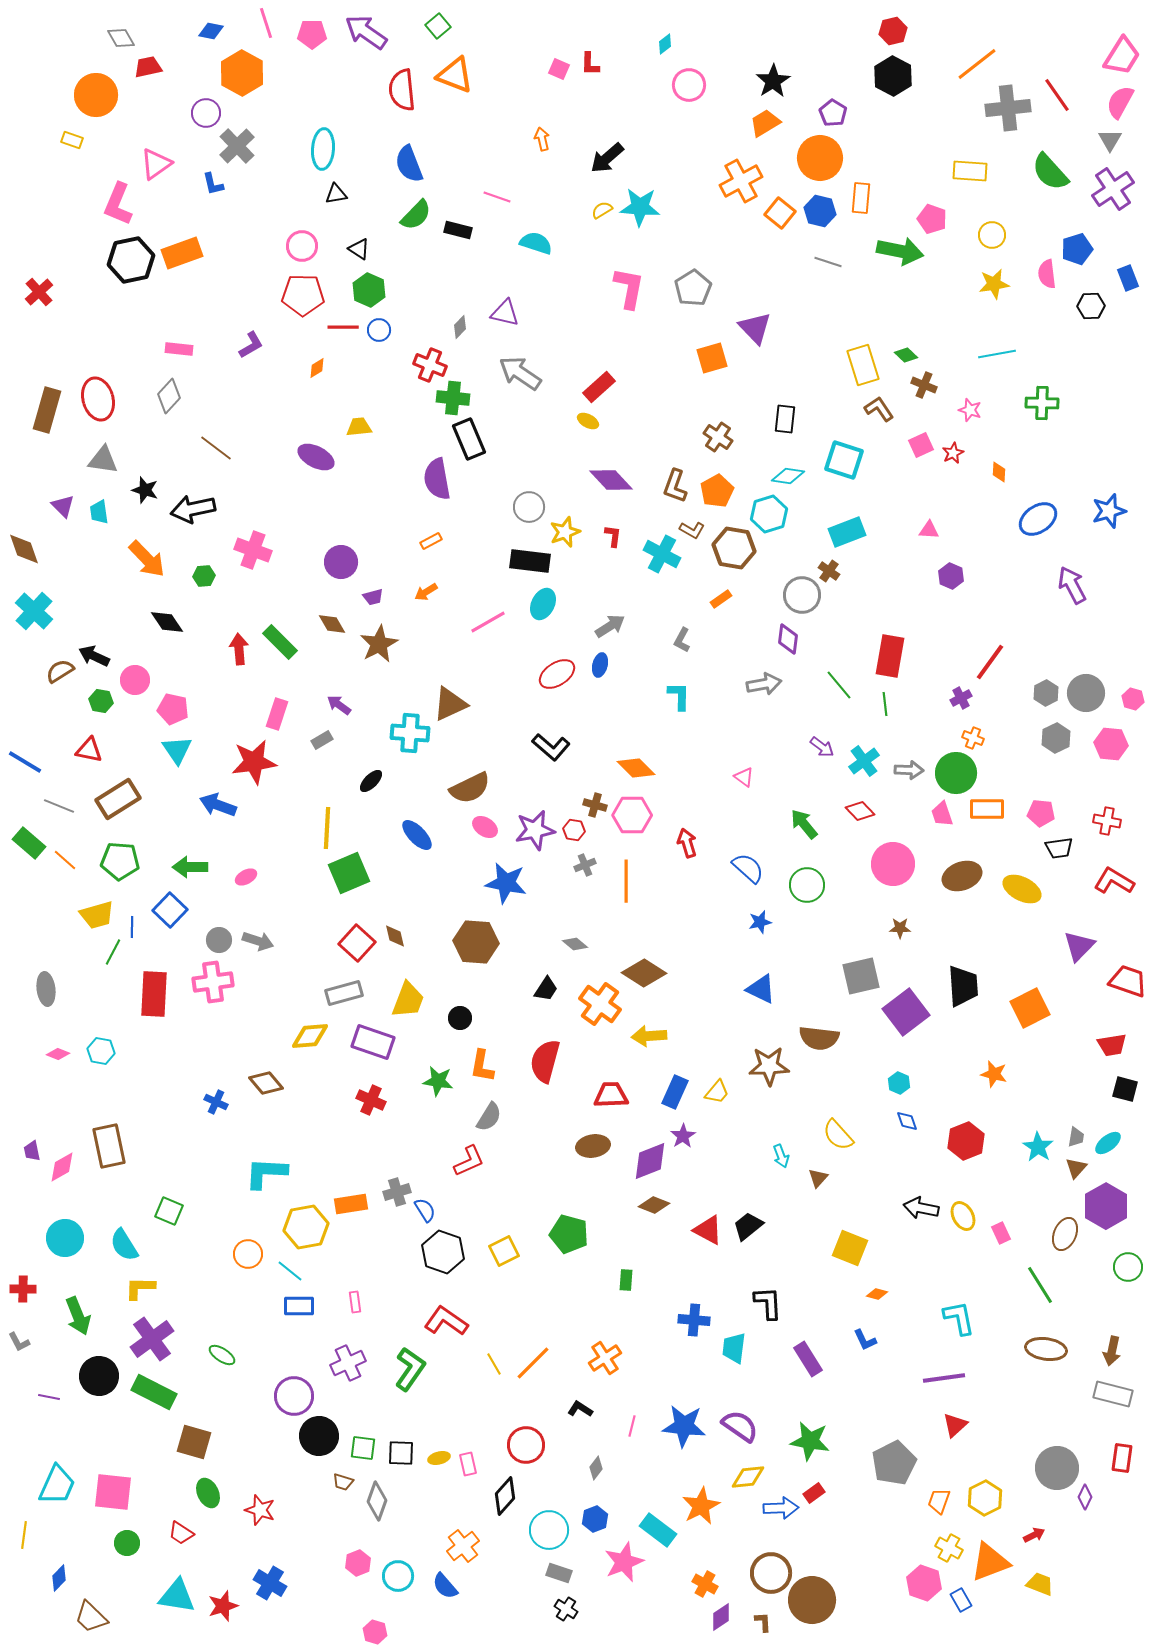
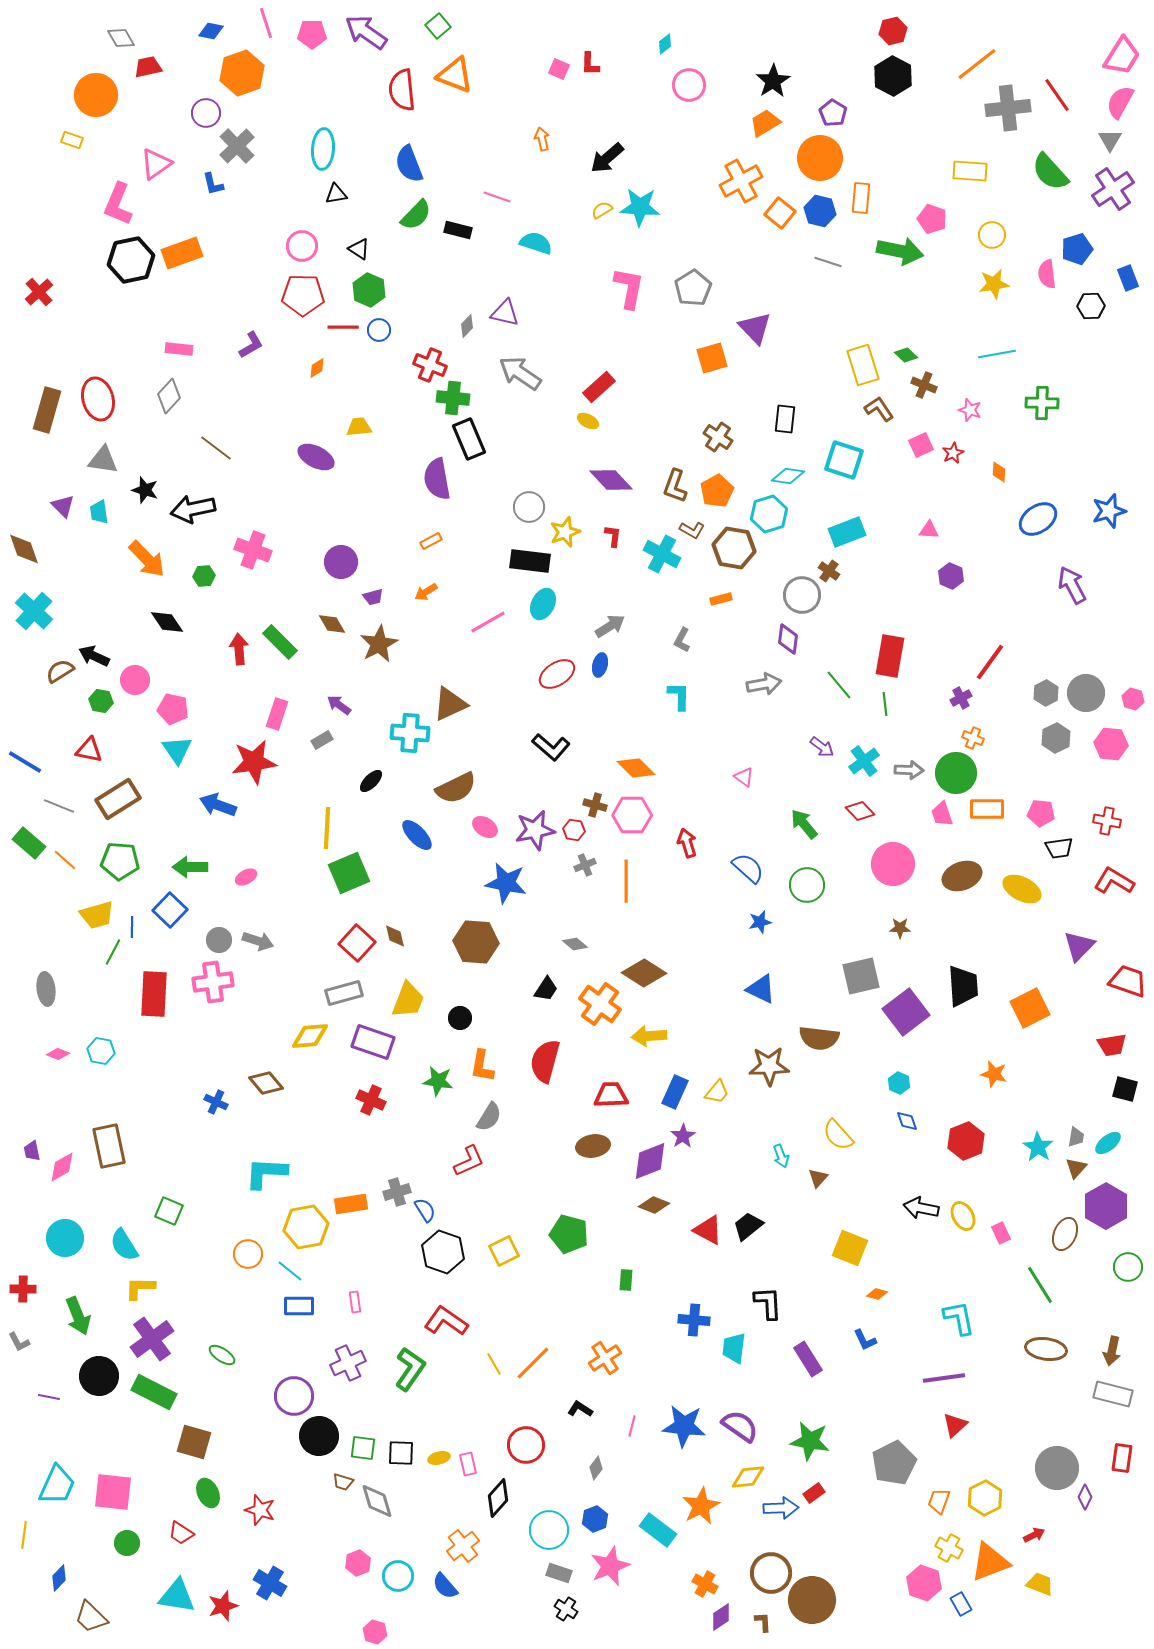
orange hexagon at (242, 73): rotated 12 degrees clockwise
gray diamond at (460, 327): moved 7 px right, 1 px up
orange rectangle at (721, 599): rotated 20 degrees clockwise
brown semicircle at (470, 788): moved 14 px left
black diamond at (505, 1496): moved 7 px left, 2 px down
gray diamond at (377, 1501): rotated 36 degrees counterclockwise
pink star at (624, 1562): moved 14 px left, 4 px down
blue rectangle at (961, 1600): moved 4 px down
